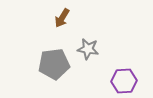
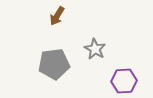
brown arrow: moved 5 px left, 2 px up
gray star: moved 7 px right; rotated 20 degrees clockwise
